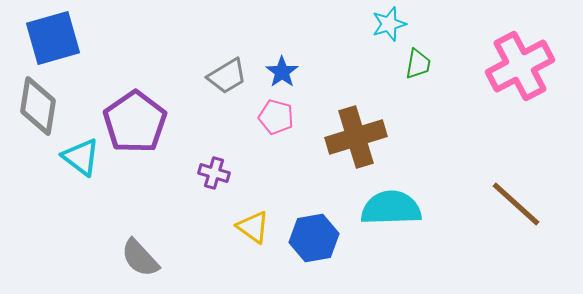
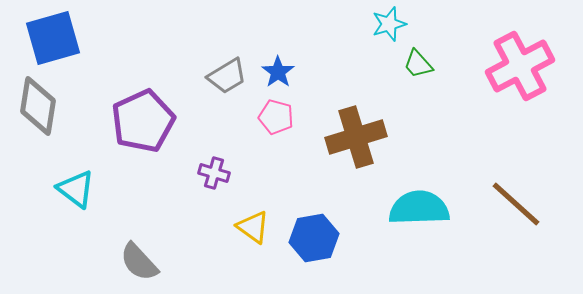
green trapezoid: rotated 128 degrees clockwise
blue star: moved 4 px left
purple pentagon: moved 8 px right, 1 px up; rotated 10 degrees clockwise
cyan triangle: moved 5 px left, 32 px down
cyan semicircle: moved 28 px right
gray semicircle: moved 1 px left, 4 px down
